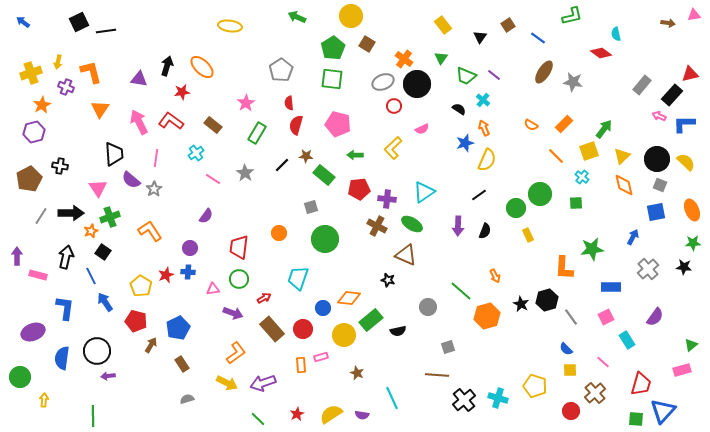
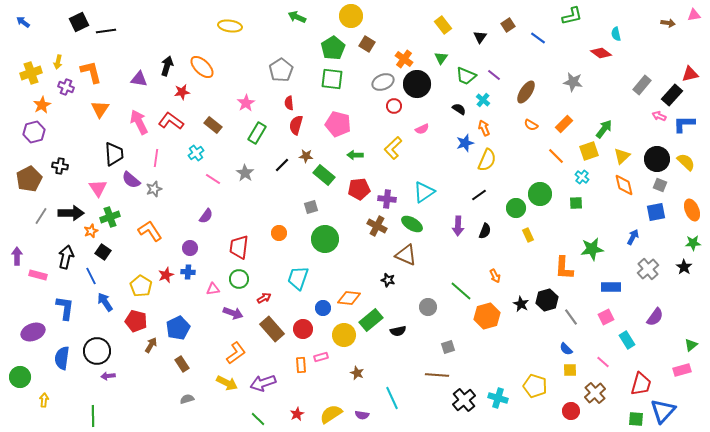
brown ellipse at (544, 72): moved 18 px left, 20 px down
gray star at (154, 189): rotated 14 degrees clockwise
black star at (684, 267): rotated 28 degrees clockwise
